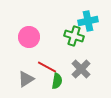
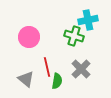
cyan cross: moved 1 px up
red line: rotated 48 degrees clockwise
gray triangle: rotated 48 degrees counterclockwise
